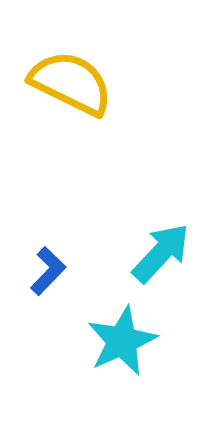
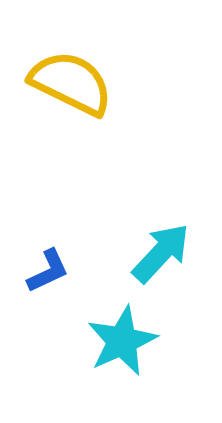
blue L-shape: rotated 21 degrees clockwise
